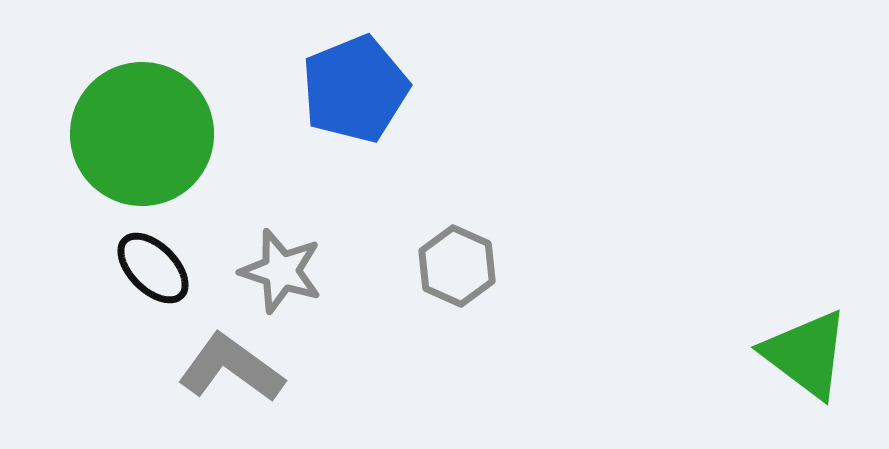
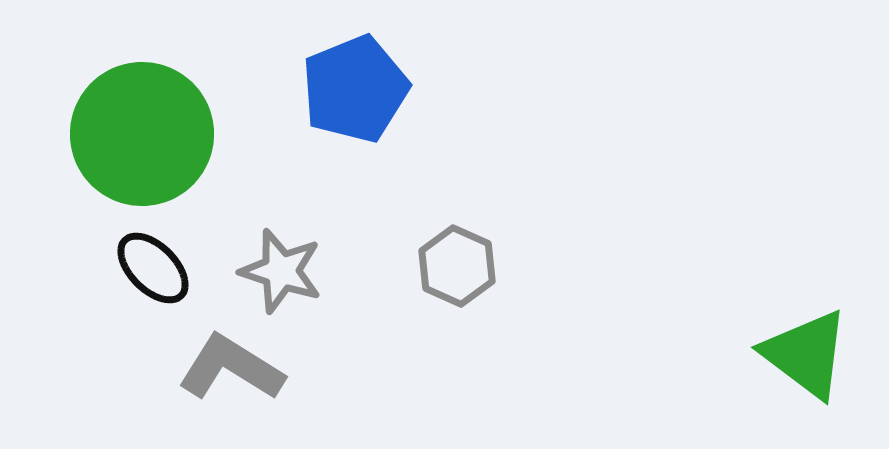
gray L-shape: rotated 4 degrees counterclockwise
